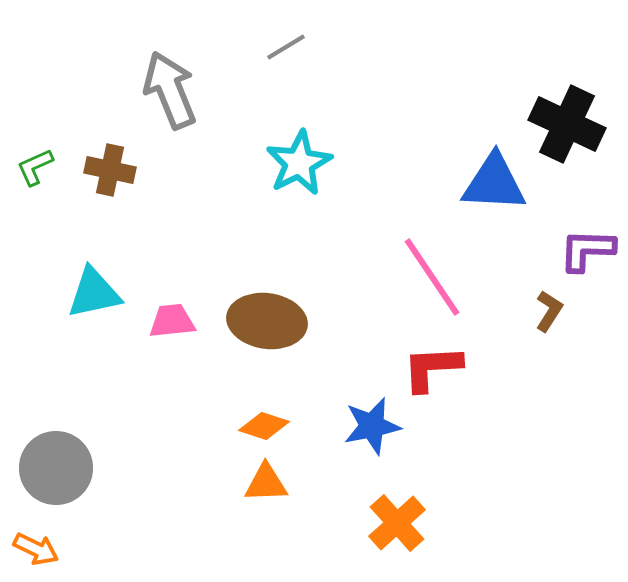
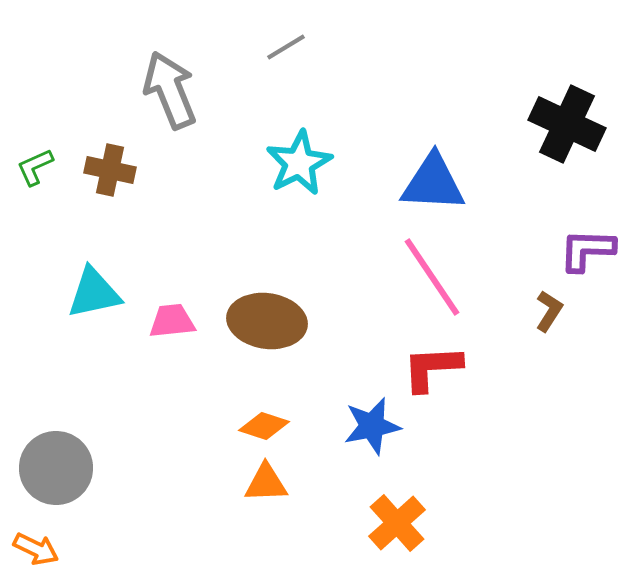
blue triangle: moved 61 px left
